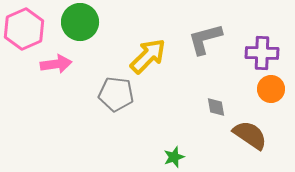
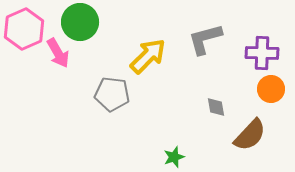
pink arrow: moved 2 px right, 11 px up; rotated 68 degrees clockwise
gray pentagon: moved 4 px left
brown semicircle: rotated 99 degrees clockwise
